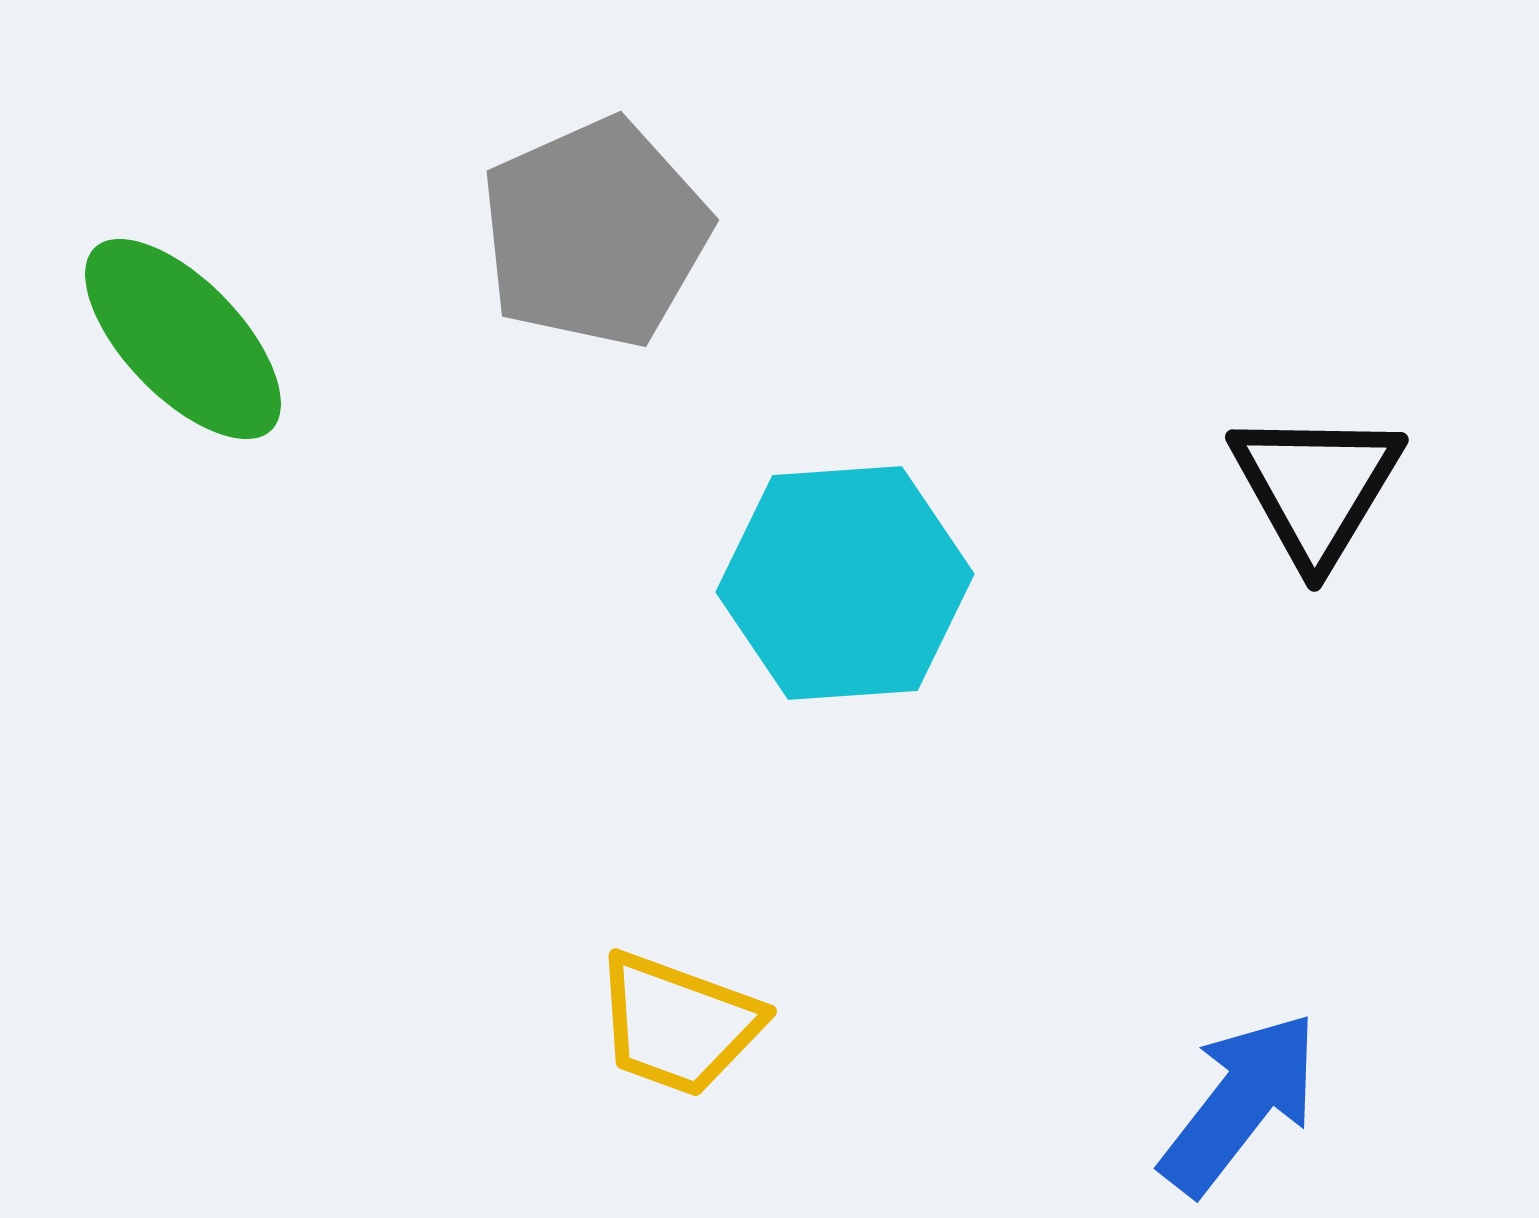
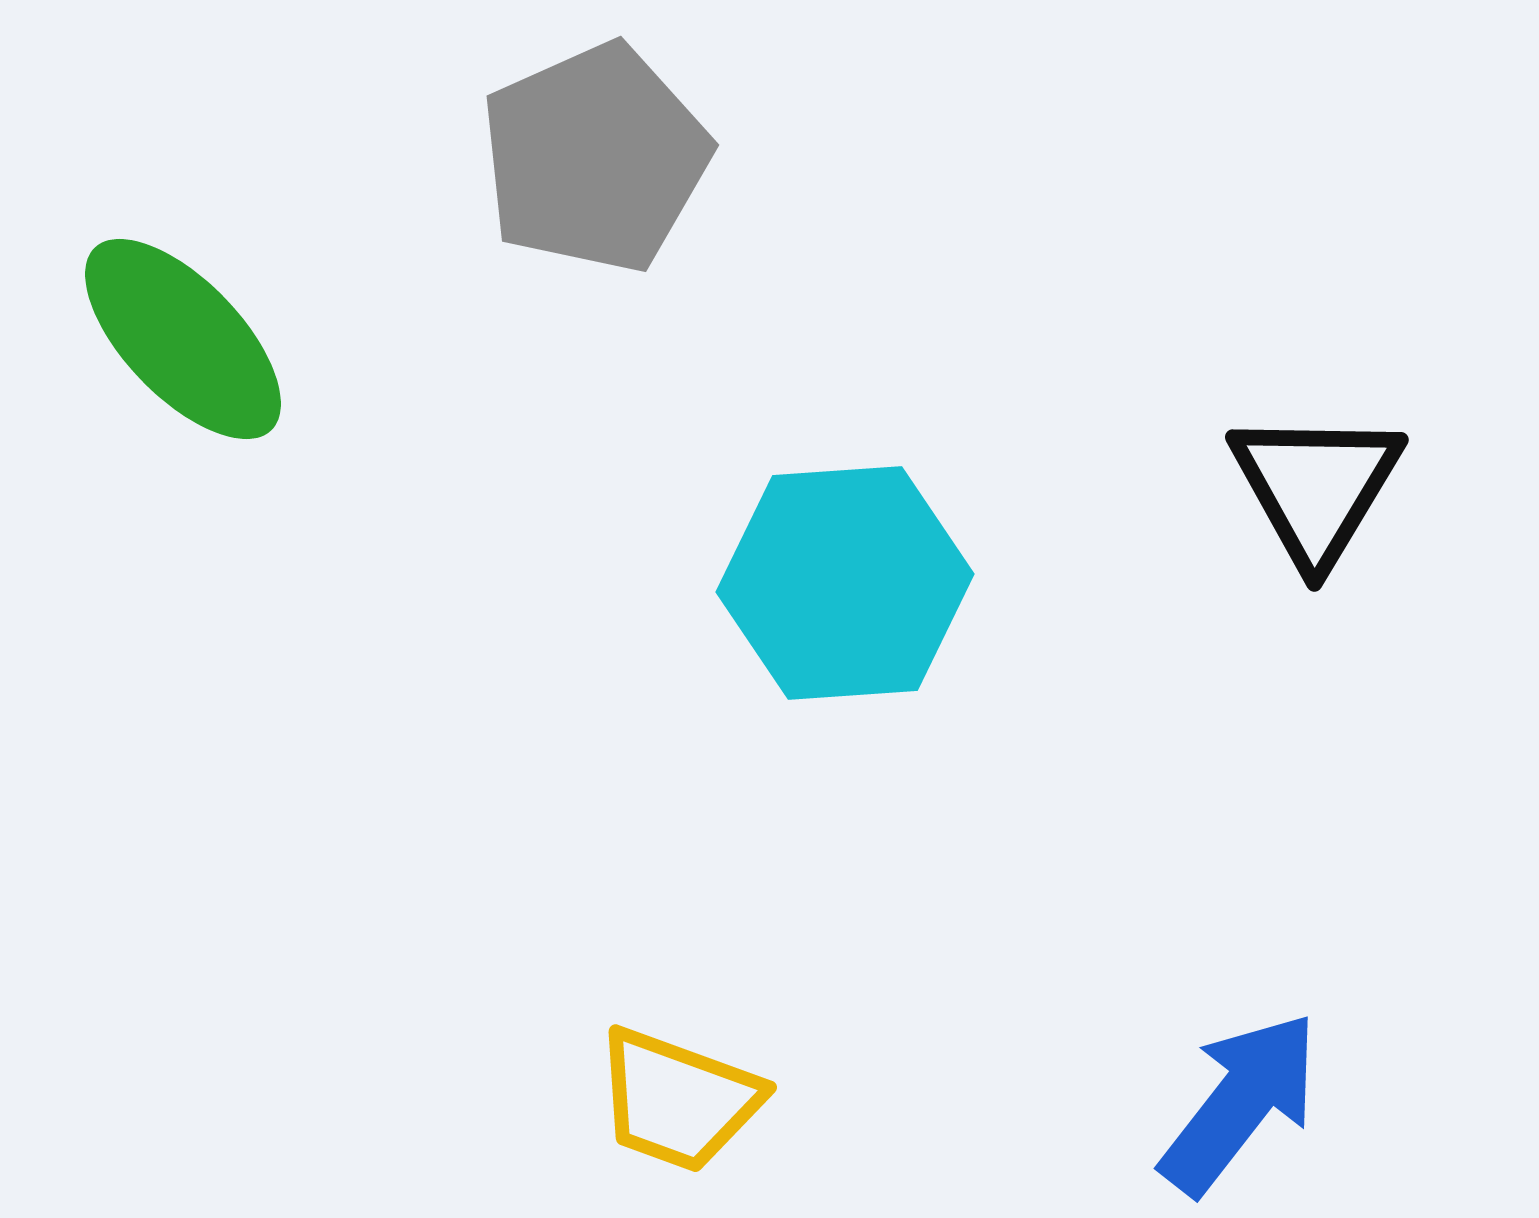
gray pentagon: moved 75 px up
yellow trapezoid: moved 76 px down
